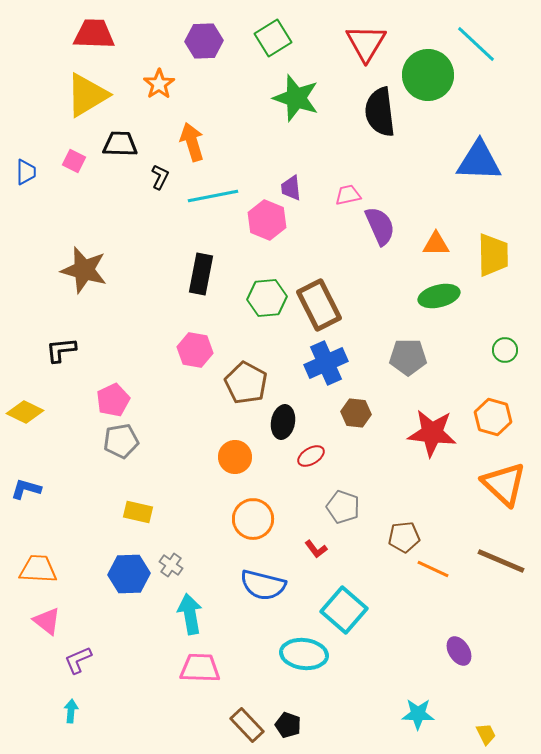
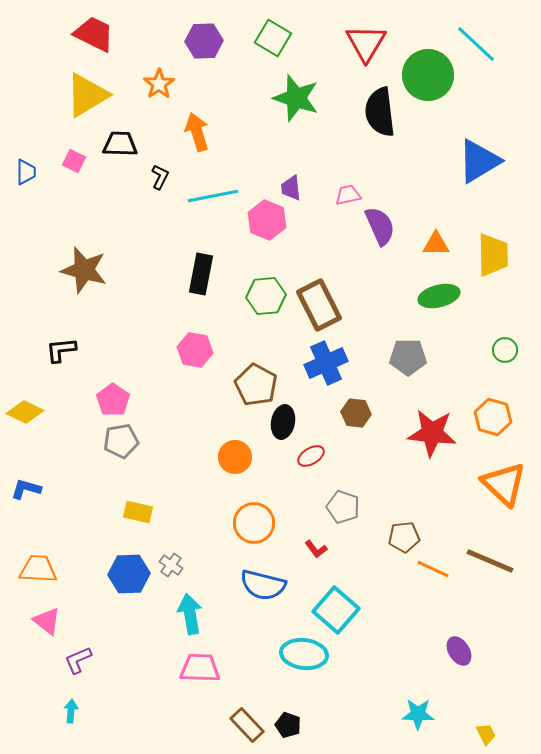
red trapezoid at (94, 34): rotated 24 degrees clockwise
green square at (273, 38): rotated 27 degrees counterclockwise
orange arrow at (192, 142): moved 5 px right, 10 px up
blue triangle at (479, 161): rotated 33 degrees counterclockwise
green hexagon at (267, 298): moved 1 px left, 2 px up
brown pentagon at (246, 383): moved 10 px right, 2 px down
pink pentagon at (113, 400): rotated 12 degrees counterclockwise
orange circle at (253, 519): moved 1 px right, 4 px down
brown line at (501, 561): moved 11 px left
cyan square at (344, 610): moved 8 px left
